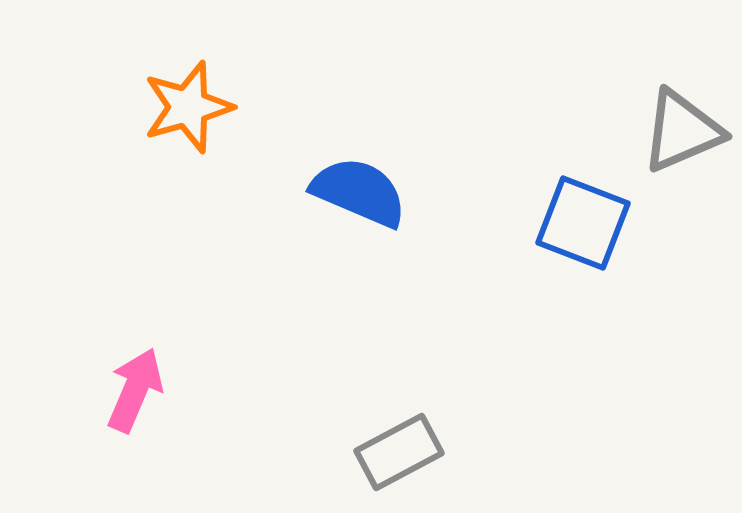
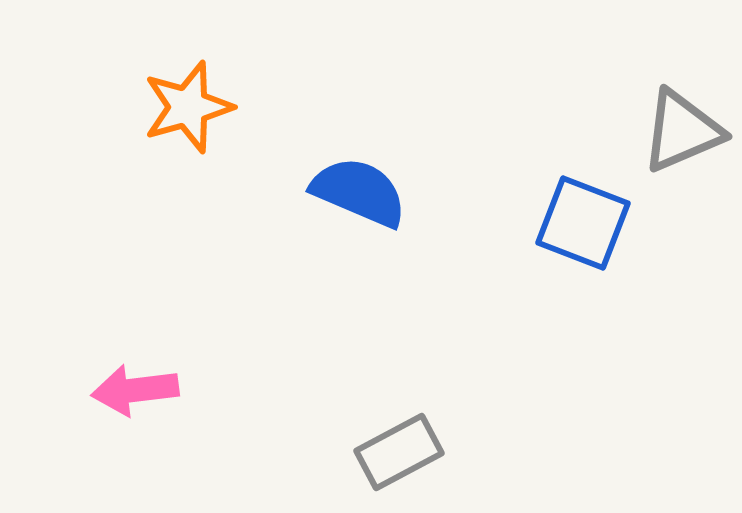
pink arrow: rotated 120 degrees counterclockwise
